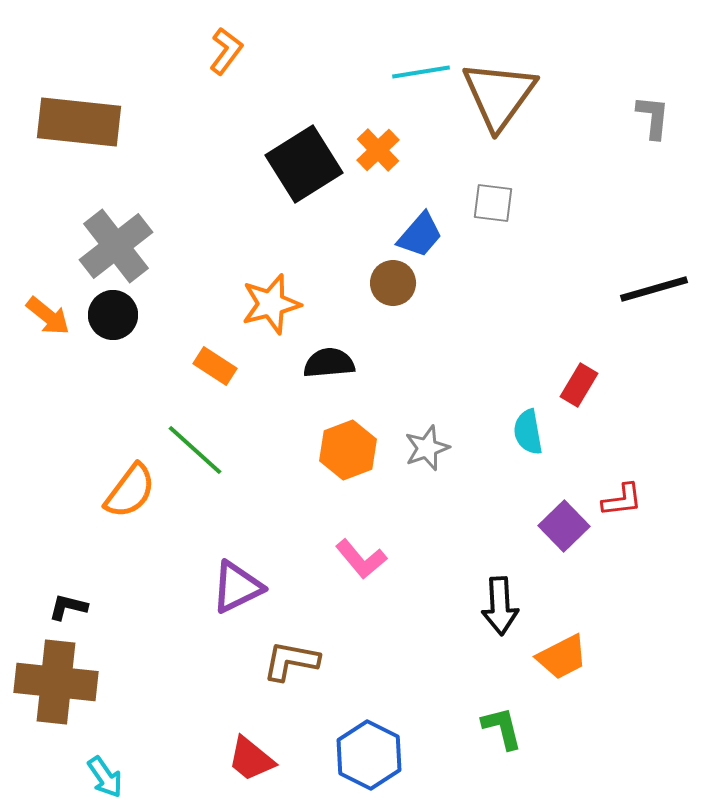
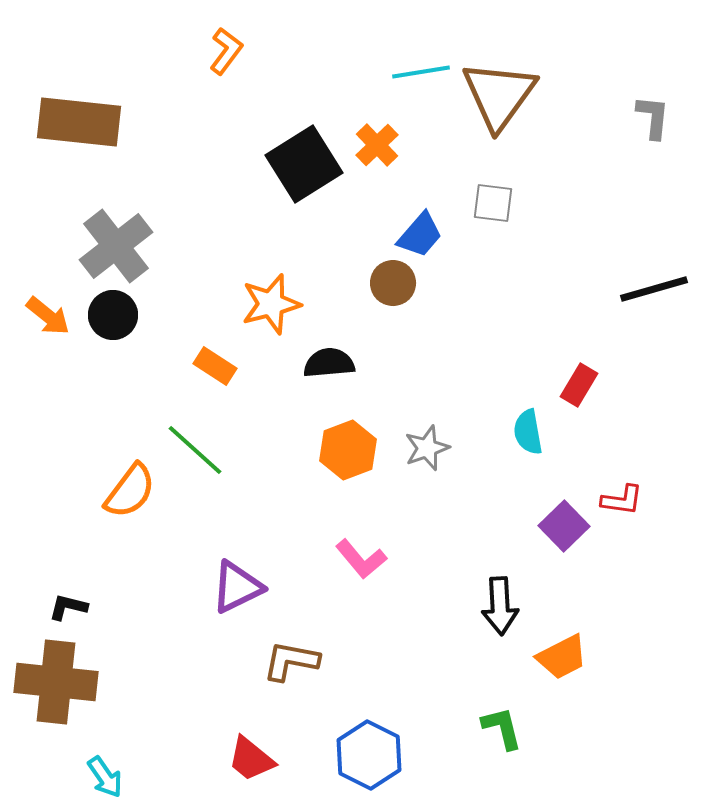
orange cross: moved 1 px left, 5 px up
red L-shape: rotated 15 degrees clockwise
